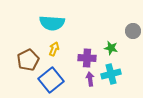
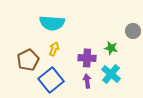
cyan cross: rotated 36 degrees counterclockwise
purple arrow: moved 3 px left, 2 px down
